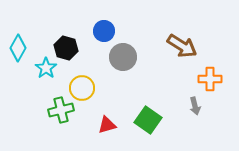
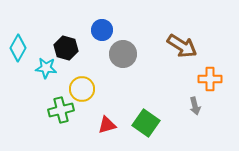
blue circle: moved 2 px left, 1 px up
gray circle: moved 3 px up
cyan star: rotated 30 degrees counterclockwise
yellow circle: moved 1 px down
green square: moved 2 px left, 3 px down
